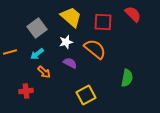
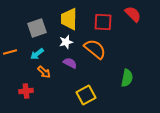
yellow trapezoid: moved 2 px left, 2 px down; rotated 130 degrees counterclockwise
gray square: rotated 18 degrees clockwise
